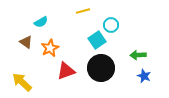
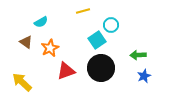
blue star: rotated 24 degrees clockwise
